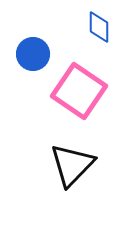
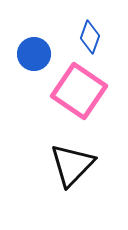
blue diamond: moved 9 px left, 10 px down; rotated 20 degrees clockwise
blue circle: moved 1 px right
